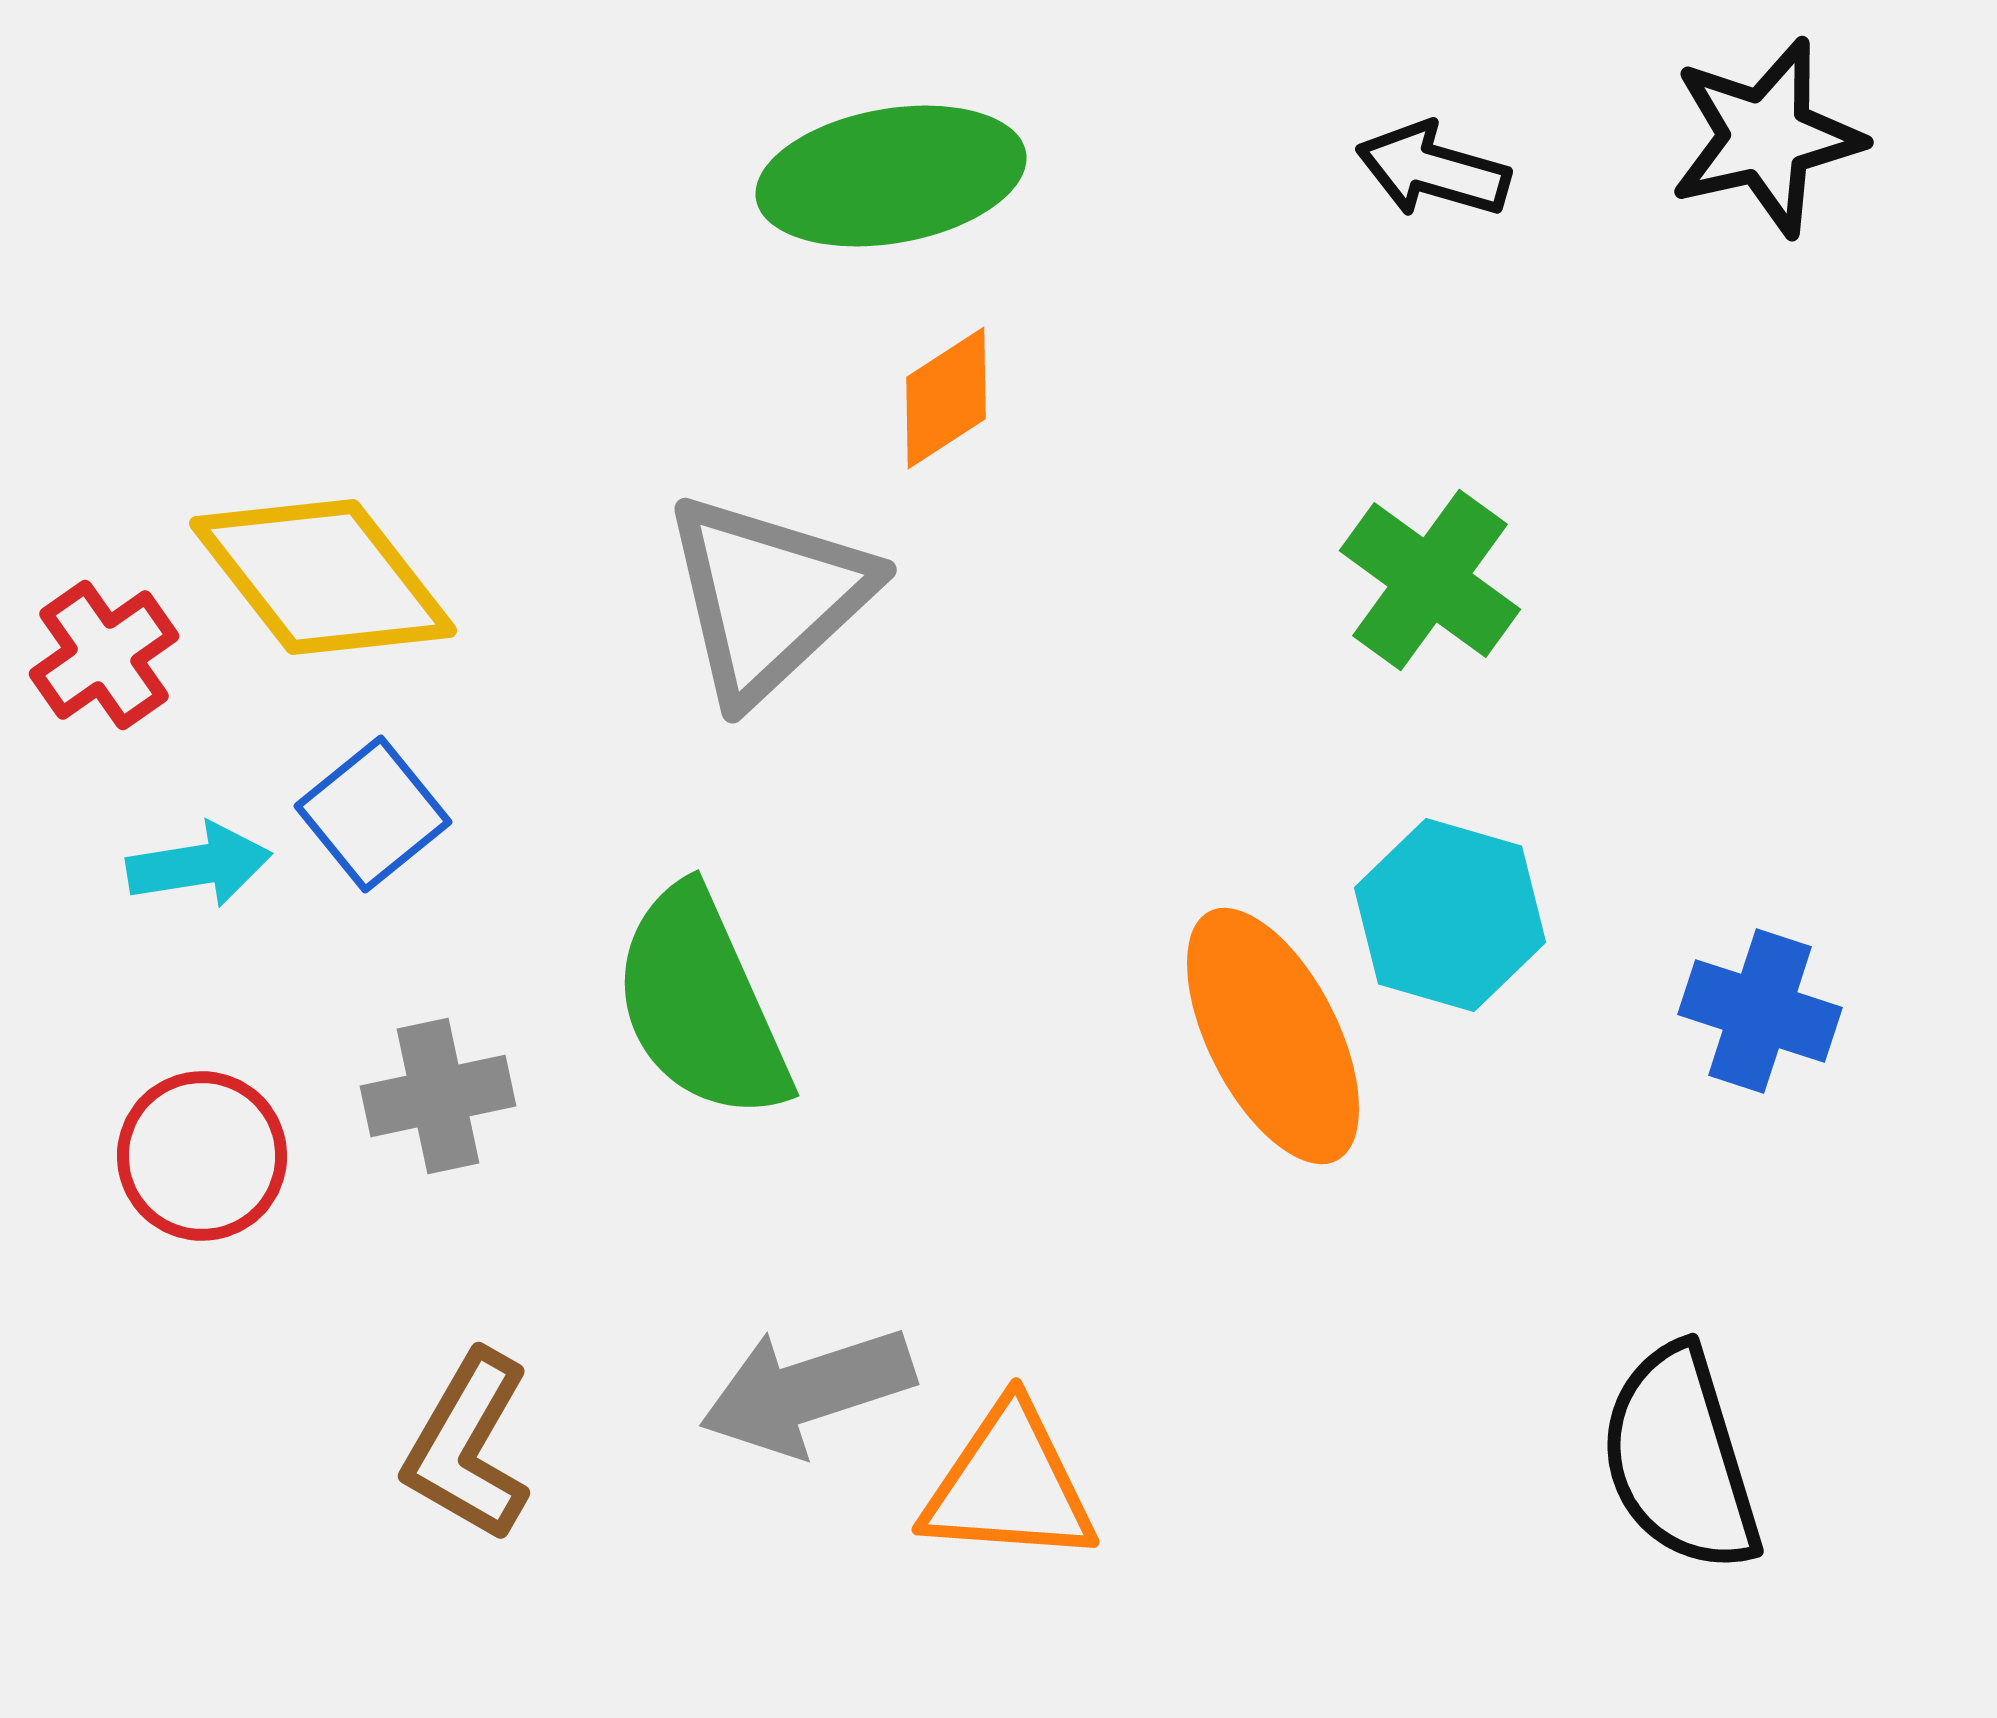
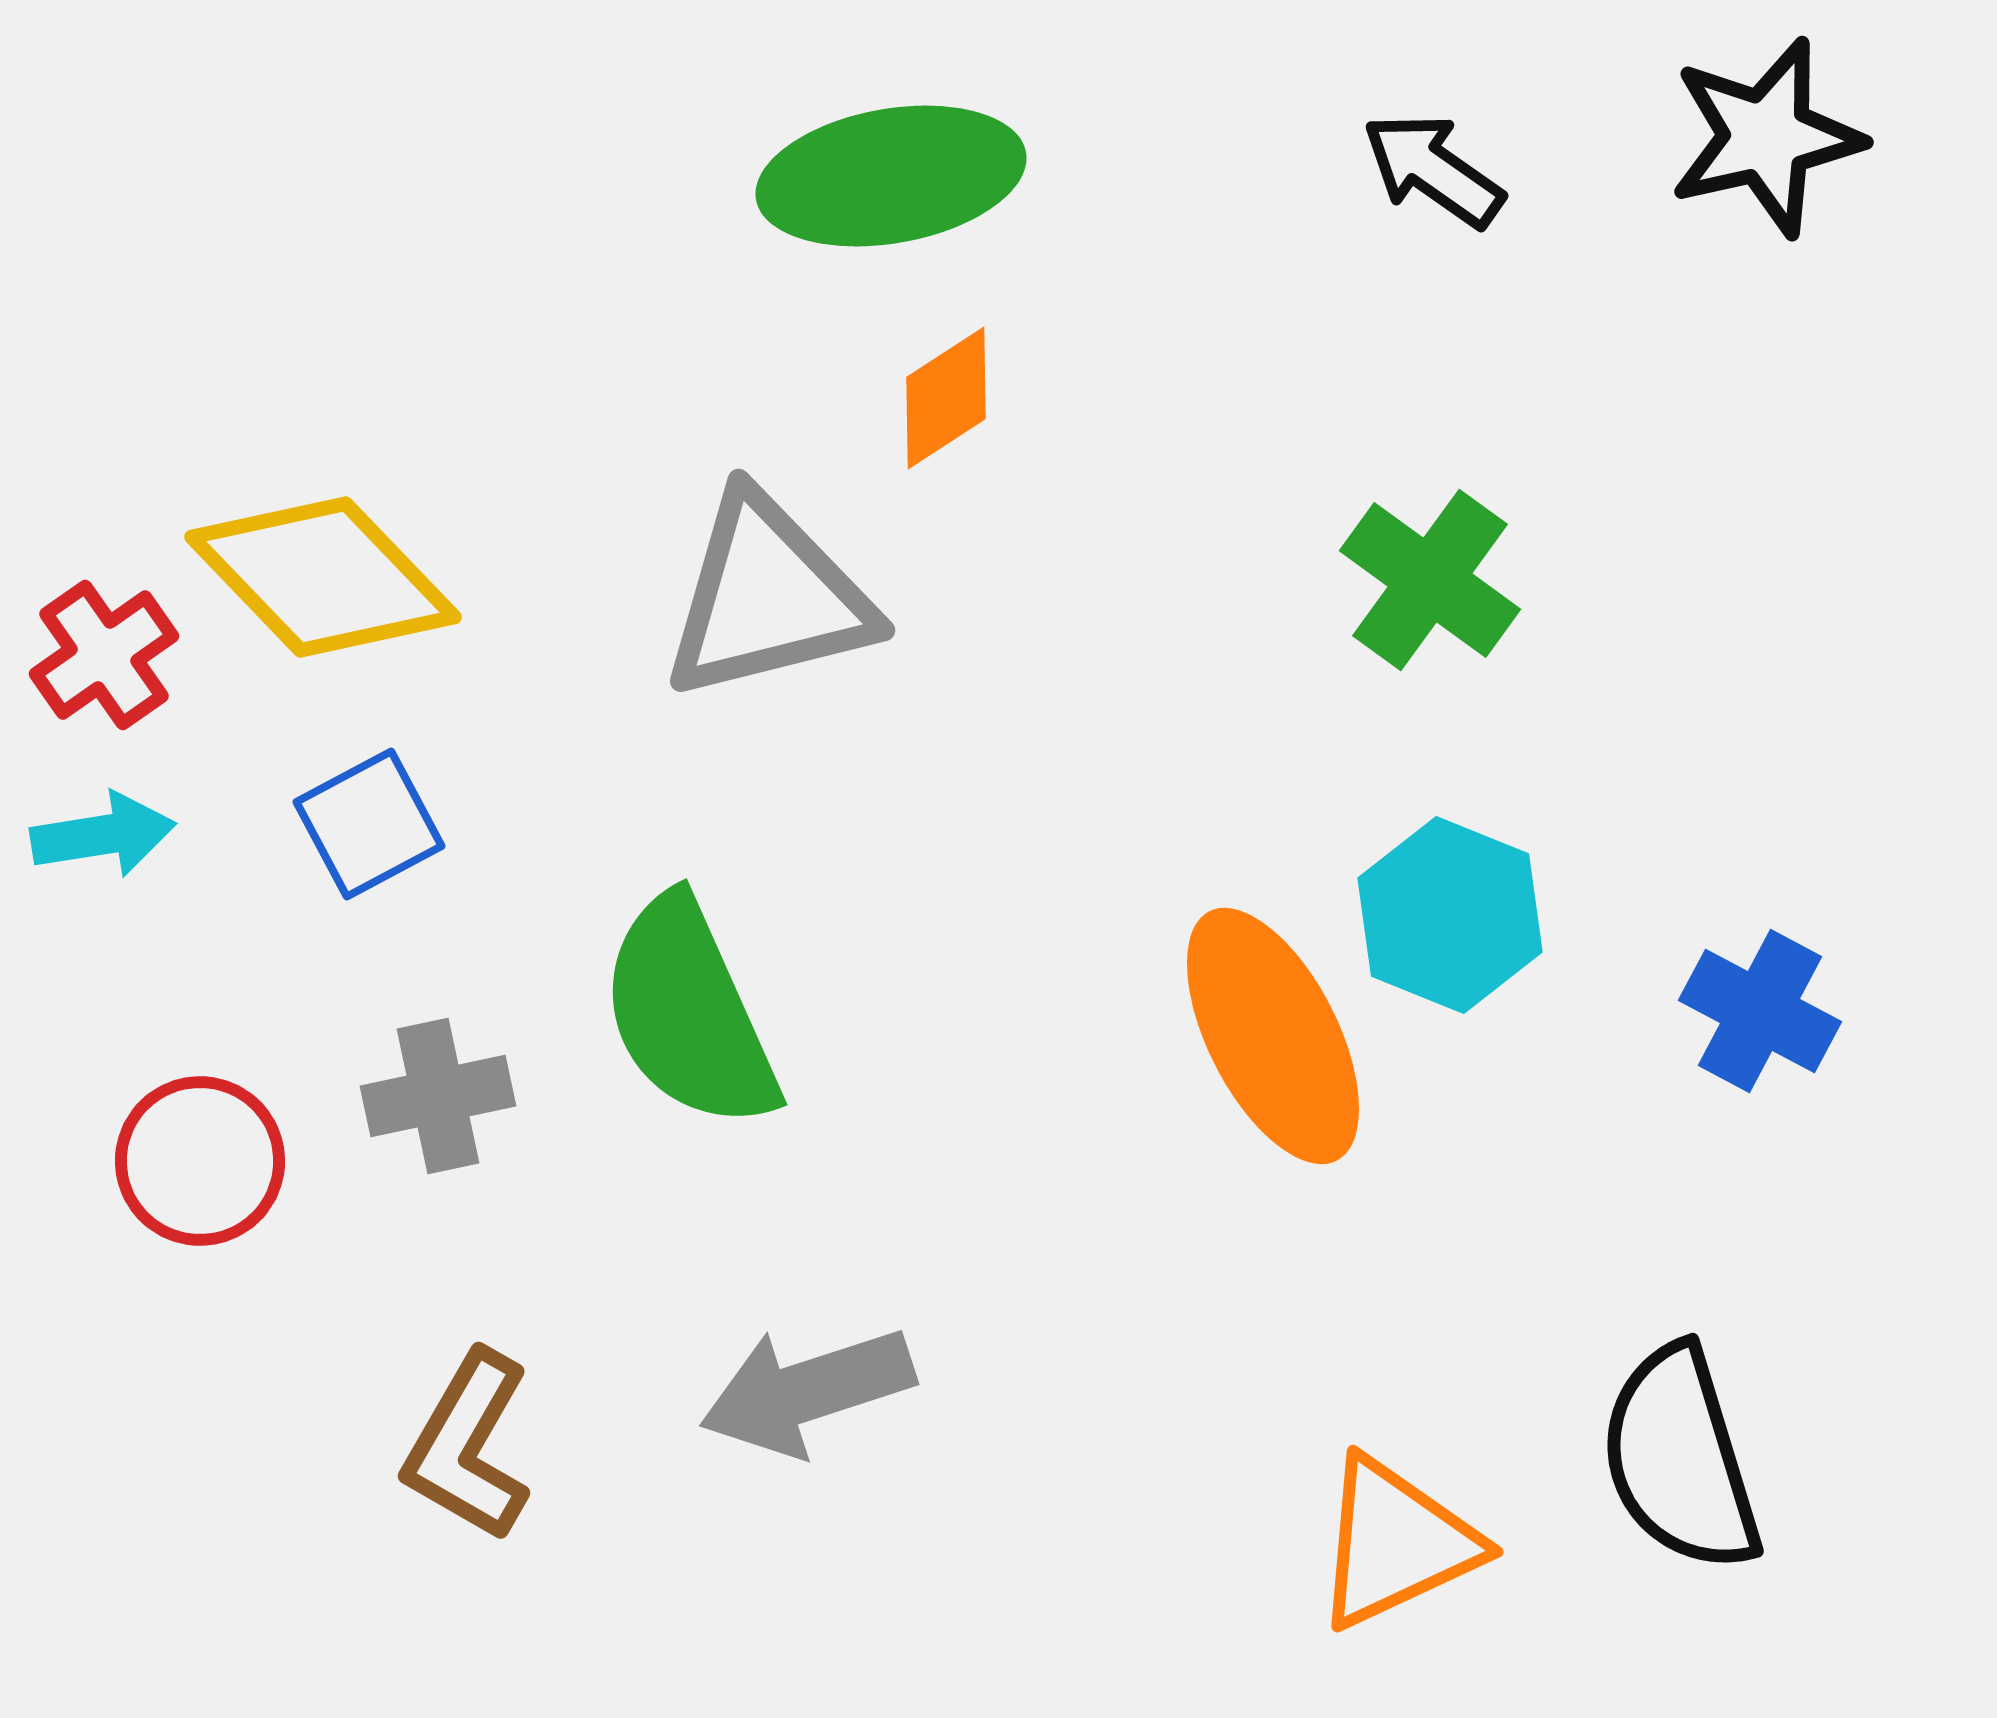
black arrow: rotated 19 degrees clockwise
yellow diamond: rotated 6 degrees counterclockwise
gray triangle: rotated 29 degrees clockwise
blue square: moved 4 px left, 10 px down; rotated 11 degrees clockwise
cyan arrow: moved 96 px left, 30 px up
cyan hexagon: rotated 6 degrees clockwise
green semicircle: moved 12 px left, 9 px down
blue cross: rotated 10 degrees clockwise
red circle: moved 2 px left, 5 px down
orange triangle: moved 387 px right, 58 px down; rotated 29 degrees counterclockwise
